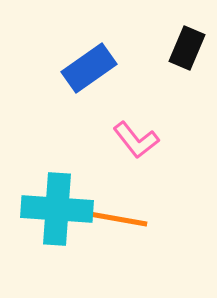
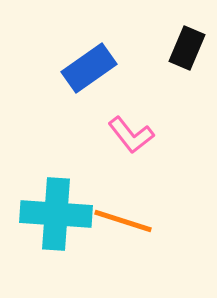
pink L-shape: moved 5 px left, 5 px up
cyan cross: moved 1 px left, 5 px down
orange line: moved 5 px right, 2 px down; rotated 8 degrees clockwise
